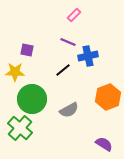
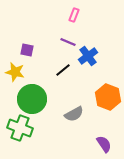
pink rectangle: rotated 24 degrees counterclockwise
blue cross: rotated 24 degrees counterclockwise
yellow star: rotated 12 degrees clockwise
orange hexagon: rotated 20 degrees counterclockwise
gray semicircle: moved 5 px right, 4 px down
green cross: rotated 20 degrees counterclockwise
purple semicircle: rotated 24 degrees clockwise
